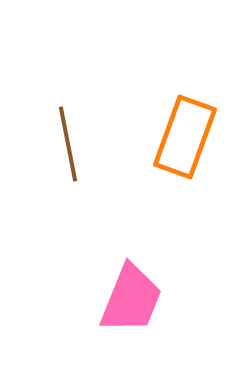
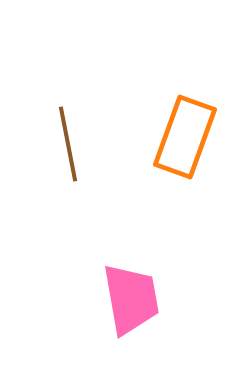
pink trapezoid: rotated 32 degrees counterclockwise
